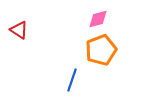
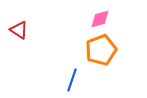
pink diamond: moved 2 px right
